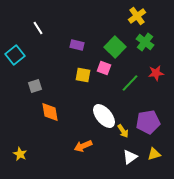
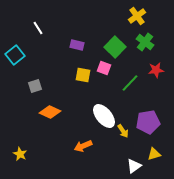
red star: moved 3 px up
orange diamond: rotated 55 degrees counterclockwise
white triangle: moved 4 px right, 9 px down
